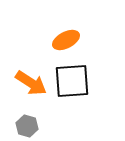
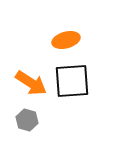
orange ellipse: rotated 12 degrees clockwise
gray hexagon: moved 6 px up
